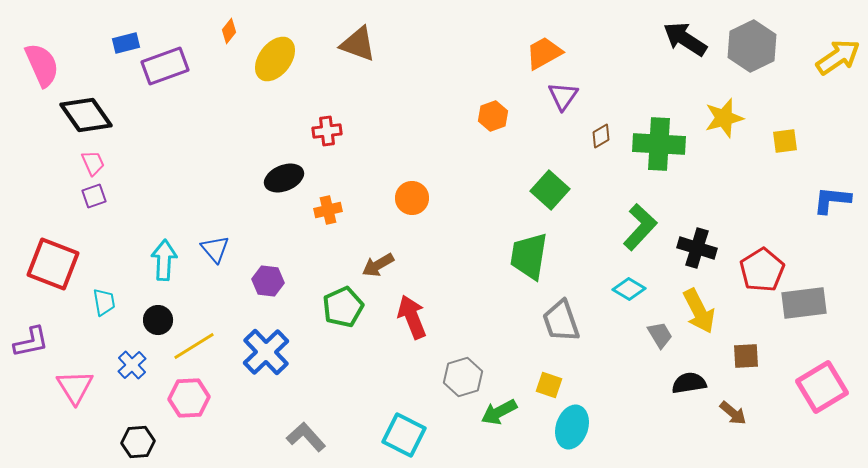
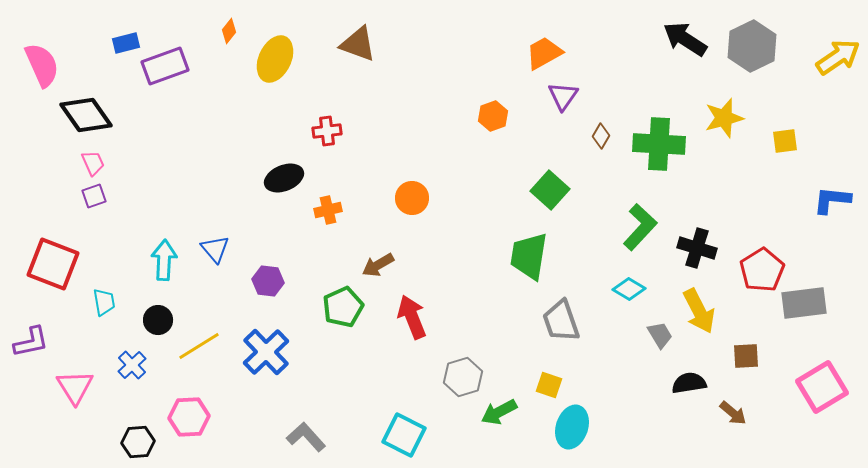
yellow ellipse at (275, 59): rotated 12 degrees counterclockwise
brown diamond at (601, 136): rotated 30 degrees counterclockwise
yellow line at (194, 346): moved 5 px right
pink hexagon at (189, 398): moved 19 px down
